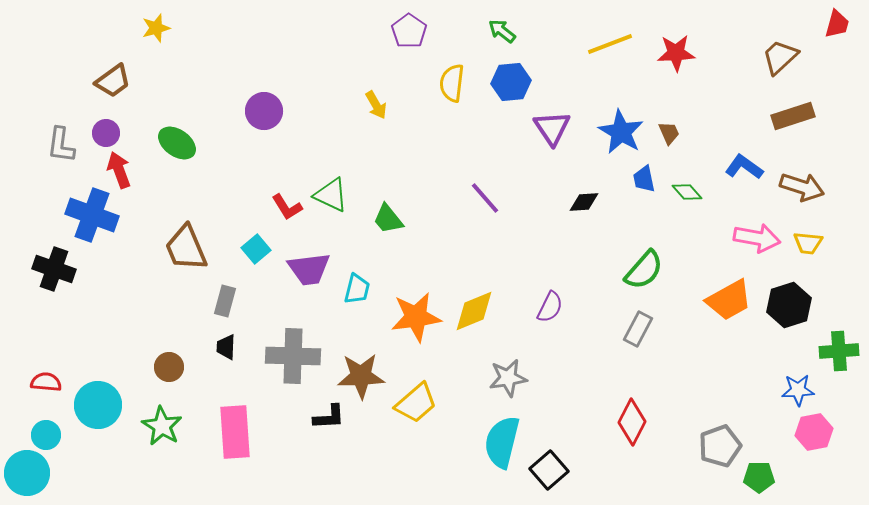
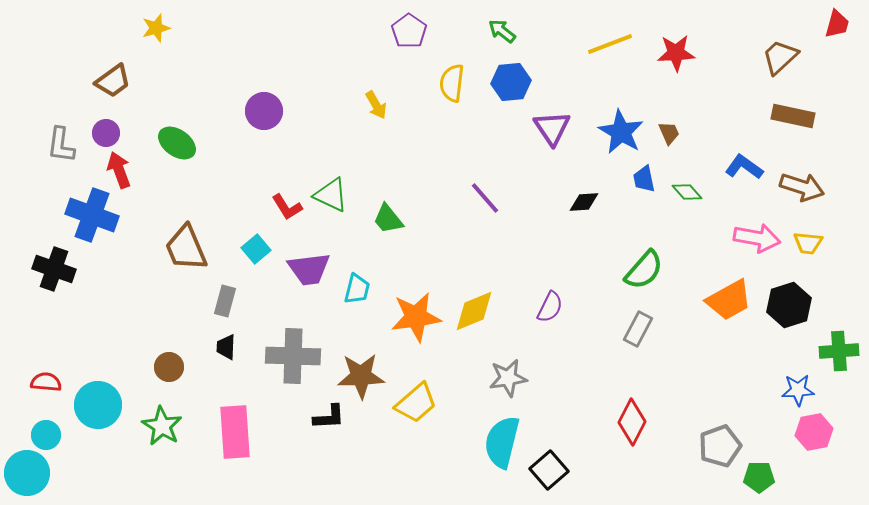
brown rectangle at (793, 116): rotated 30 degrees clockwise
